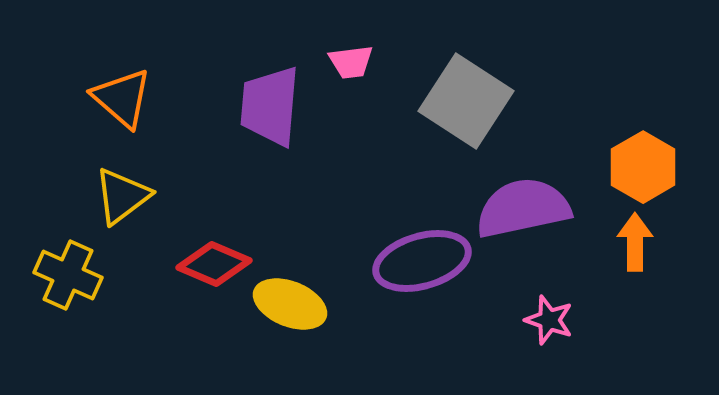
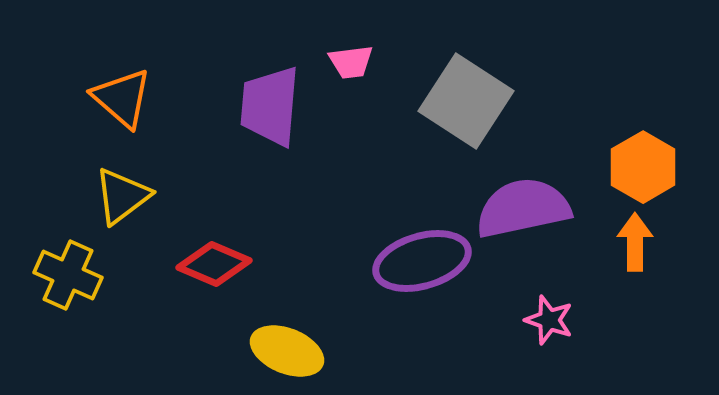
yellow ellipse: moved 3 px left, 47 px down
